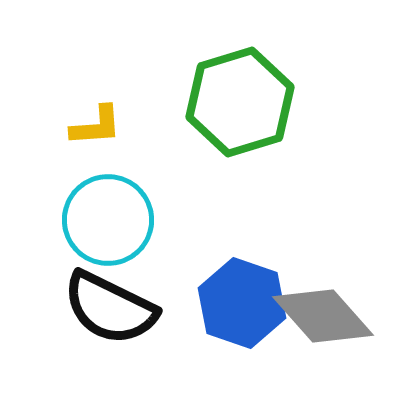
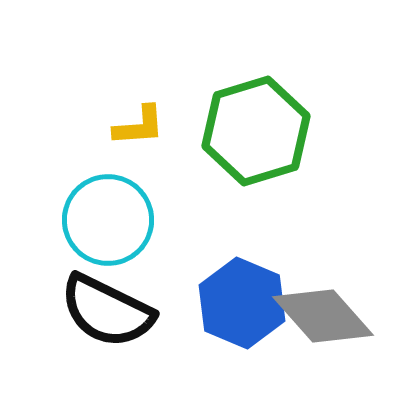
green hexagon: moved 16 px right, 29 px down
yellow L-shape: moved 43 px right
blue hexagon: rotated 4 degrees clockwise
black semicircle: moved 3 px left, 3 px down
